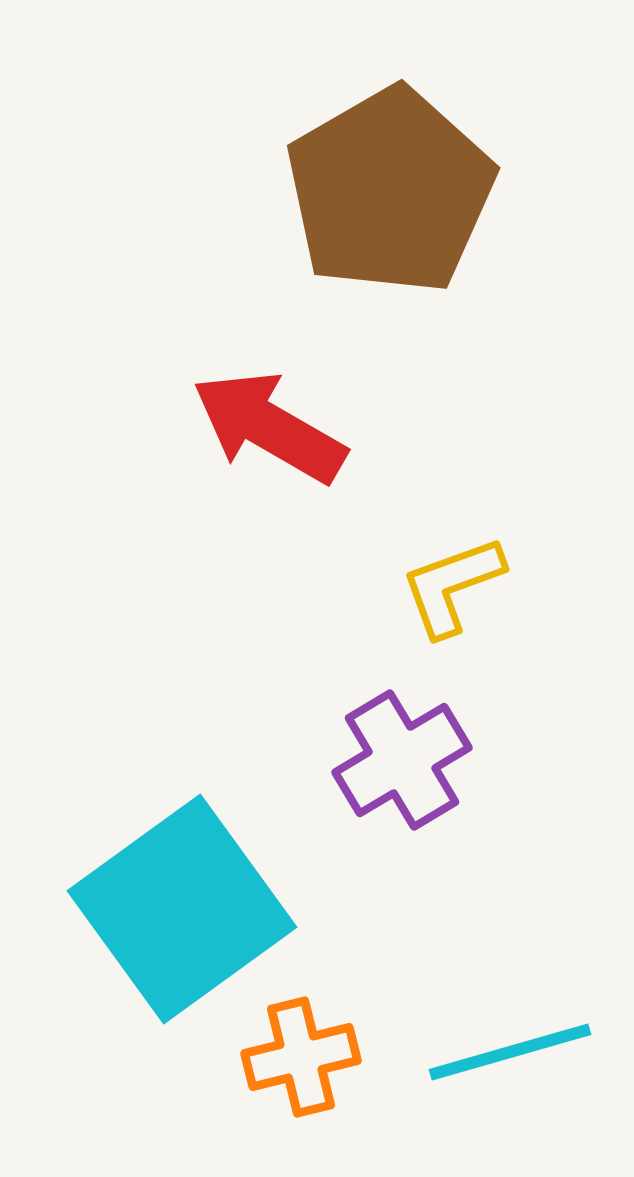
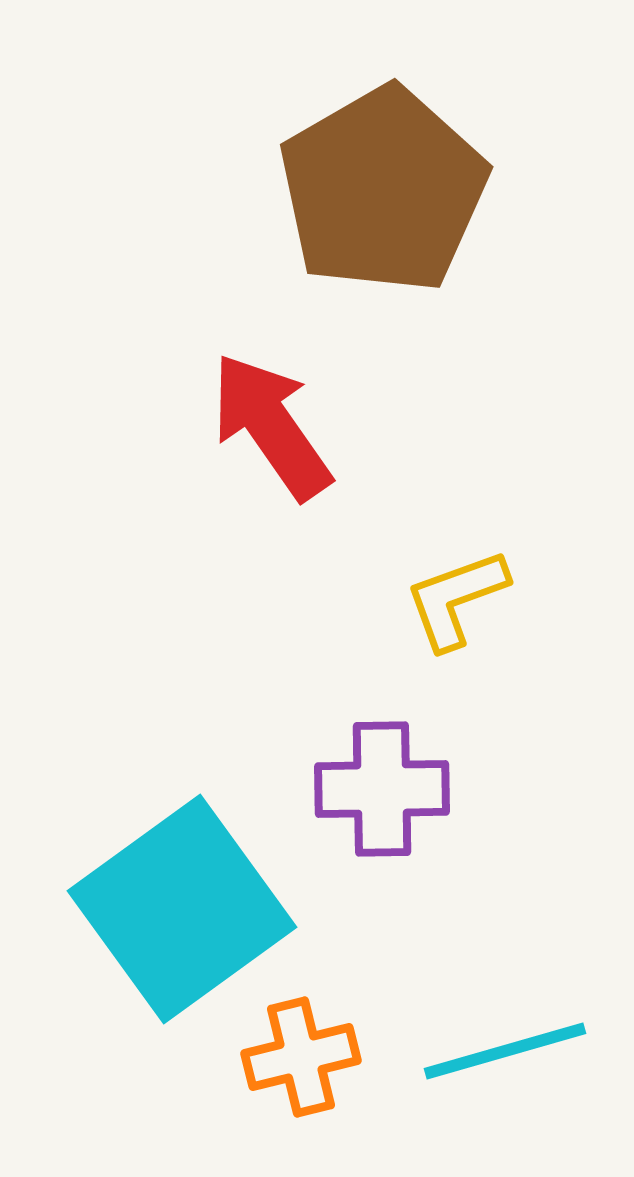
brown pentagon: moved 7 px left, 1 px up
red arrow: moved 2 px right, 1 px up; rotated 25 degrees clockwise
yellow L-shape: moved 4 px right, 13 px down
purple cross: moved 20 px left, 29 px down; rotated 30 degrees clockwise
cyan line: moved 5 px left, 1 px up
